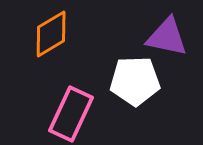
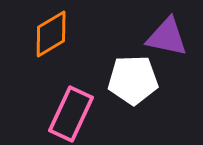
white pentagon: moved 2 px left, 1 px up
